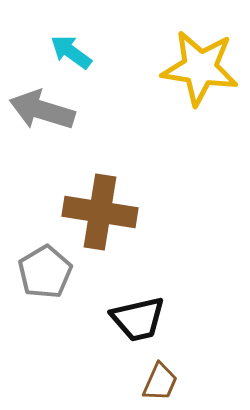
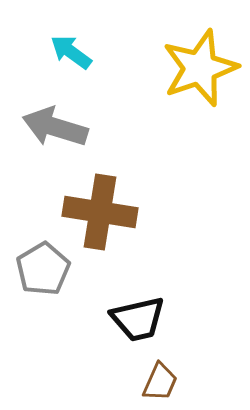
yellow star: rotated 28 degrees counterclockwise
gray arrow: moved 13 px right, 17 px down
gray pentagon: moved 2 px left, 3 px up
